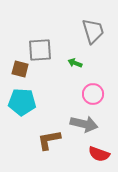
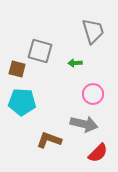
gray square: moved 1 px down; rotated 20 degrees clockwise
green arrow: rotated 24 degrees counterclockwise
brown square: moved 3 px left
brown L-shape: rotated 30 degrees clockwise
red semicircle: moved 1 px left, 1 px up; rotated 65 degrees counterclockwise
